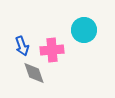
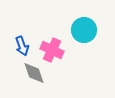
pink cross: rotated 30 degrees clockwise
